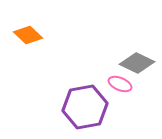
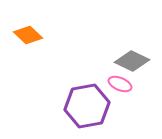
gray diamond: moved 5 px left, 2 px up
purple hexagon: moved 2 px right, 1 px up
